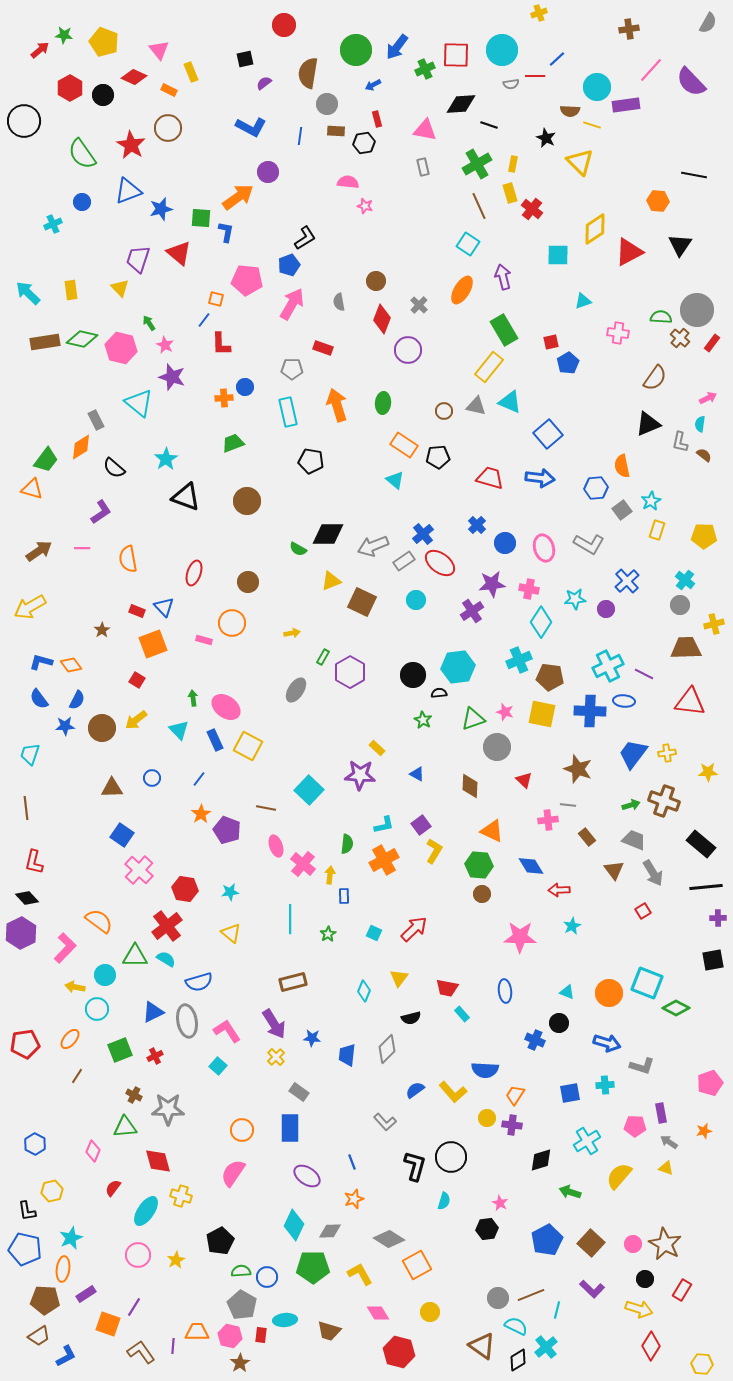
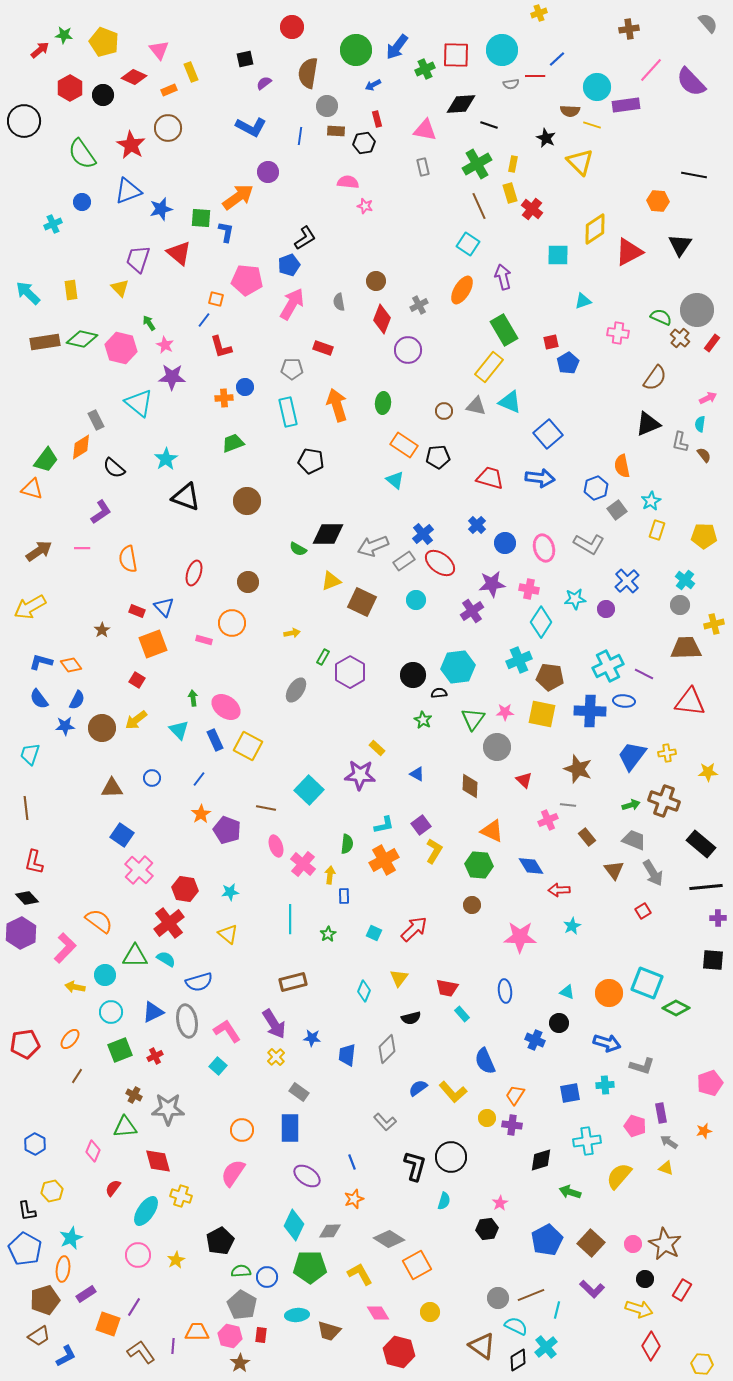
gray semicircle at (708, 23): rotated 70 degrees counterclockwise
red circle at (284, 25): moved 8 px right, 2 px down
orange rectangle at (169, 90): rotated 49 degrees counterclockwise
gray circle at (327, 104): moved 2 px down
gray cross at (419, 305): rotated 18 degrees clockwise
green semicircle at (661, 317): rotated 20 degrees clockwise
red L-shape at (221, 344): moved 3 px down; rotated 15 degrees counterclockwise
purple star at (172, 377): rotated 16 degrees counterclockwise
brown semicircle at (704, 455): rotated 14 degrees clockwise
blue hexagon at (596, 488): rotated 15 degrees counterclockwise
gray square at (622, 510): moved 5 px left
pink star at (505, 712): rotated 18 degrees counterclockwise
green triangle at (473, 719): rotated 35 degrees counterclockwise
blue trapezoid at (633, 754): moved 1 px left, 2 px down
pink cross at (548, 820): rotated 18 degrees counterclockwise
brown circle at (482, 894): moved 10 px left, 11 px down
red cross at (167, 926): moved 2 px right, 3 px up
yellow triangle at (231, 933): moved 3 px left, 1 px down
black square at (713, 960): rotated 15 degrees clockwise
cyan circle at (97, 1009): moved 14 px right, 3 px down
blue semicircle at (485, 1070): moved 9 px up; rotated 64 degrees clockwise
blue semicircle at (415, 1090): moved 3 px right, 2 px up
pink pentagon at (635, 1126): rotated 15 degrees clockwise
cyan cross at (587, 1141): rotated 24 degrees clockwise
pink star at (500, 1203): rotated 14 degrees clockwise
blue pentagon at (25, 1249): rotated 16 degrees clockwise
green pentagon at (313, 1267): moved 3 px left
brown pentagon at (45, 1300): rotated 20 degrees counterclockwise
cyan ellipse at (285, 1320): moved 12 px right, 5 px up
